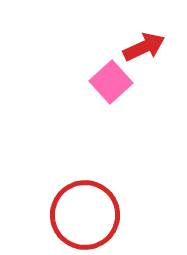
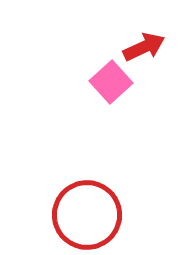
red circle: moved 2 px right
